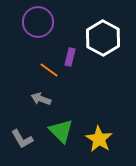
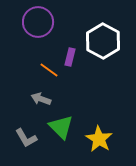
white hexagon: moved 3 px down
green triangle: moved 4 px up
gray L-shape: moved 4 px right, 1 px up
